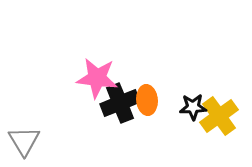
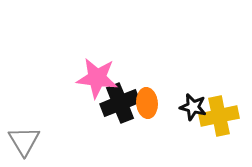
orange ellipse: moved 3 px down
black star: rotated 16 degrees clockwise
yellow cross: rotated 24 degrees clockwise
